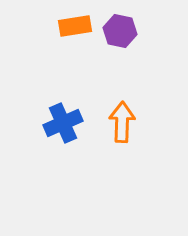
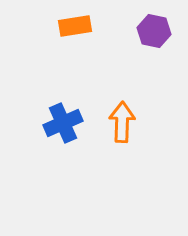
purple hexagon: moved 34 px right
